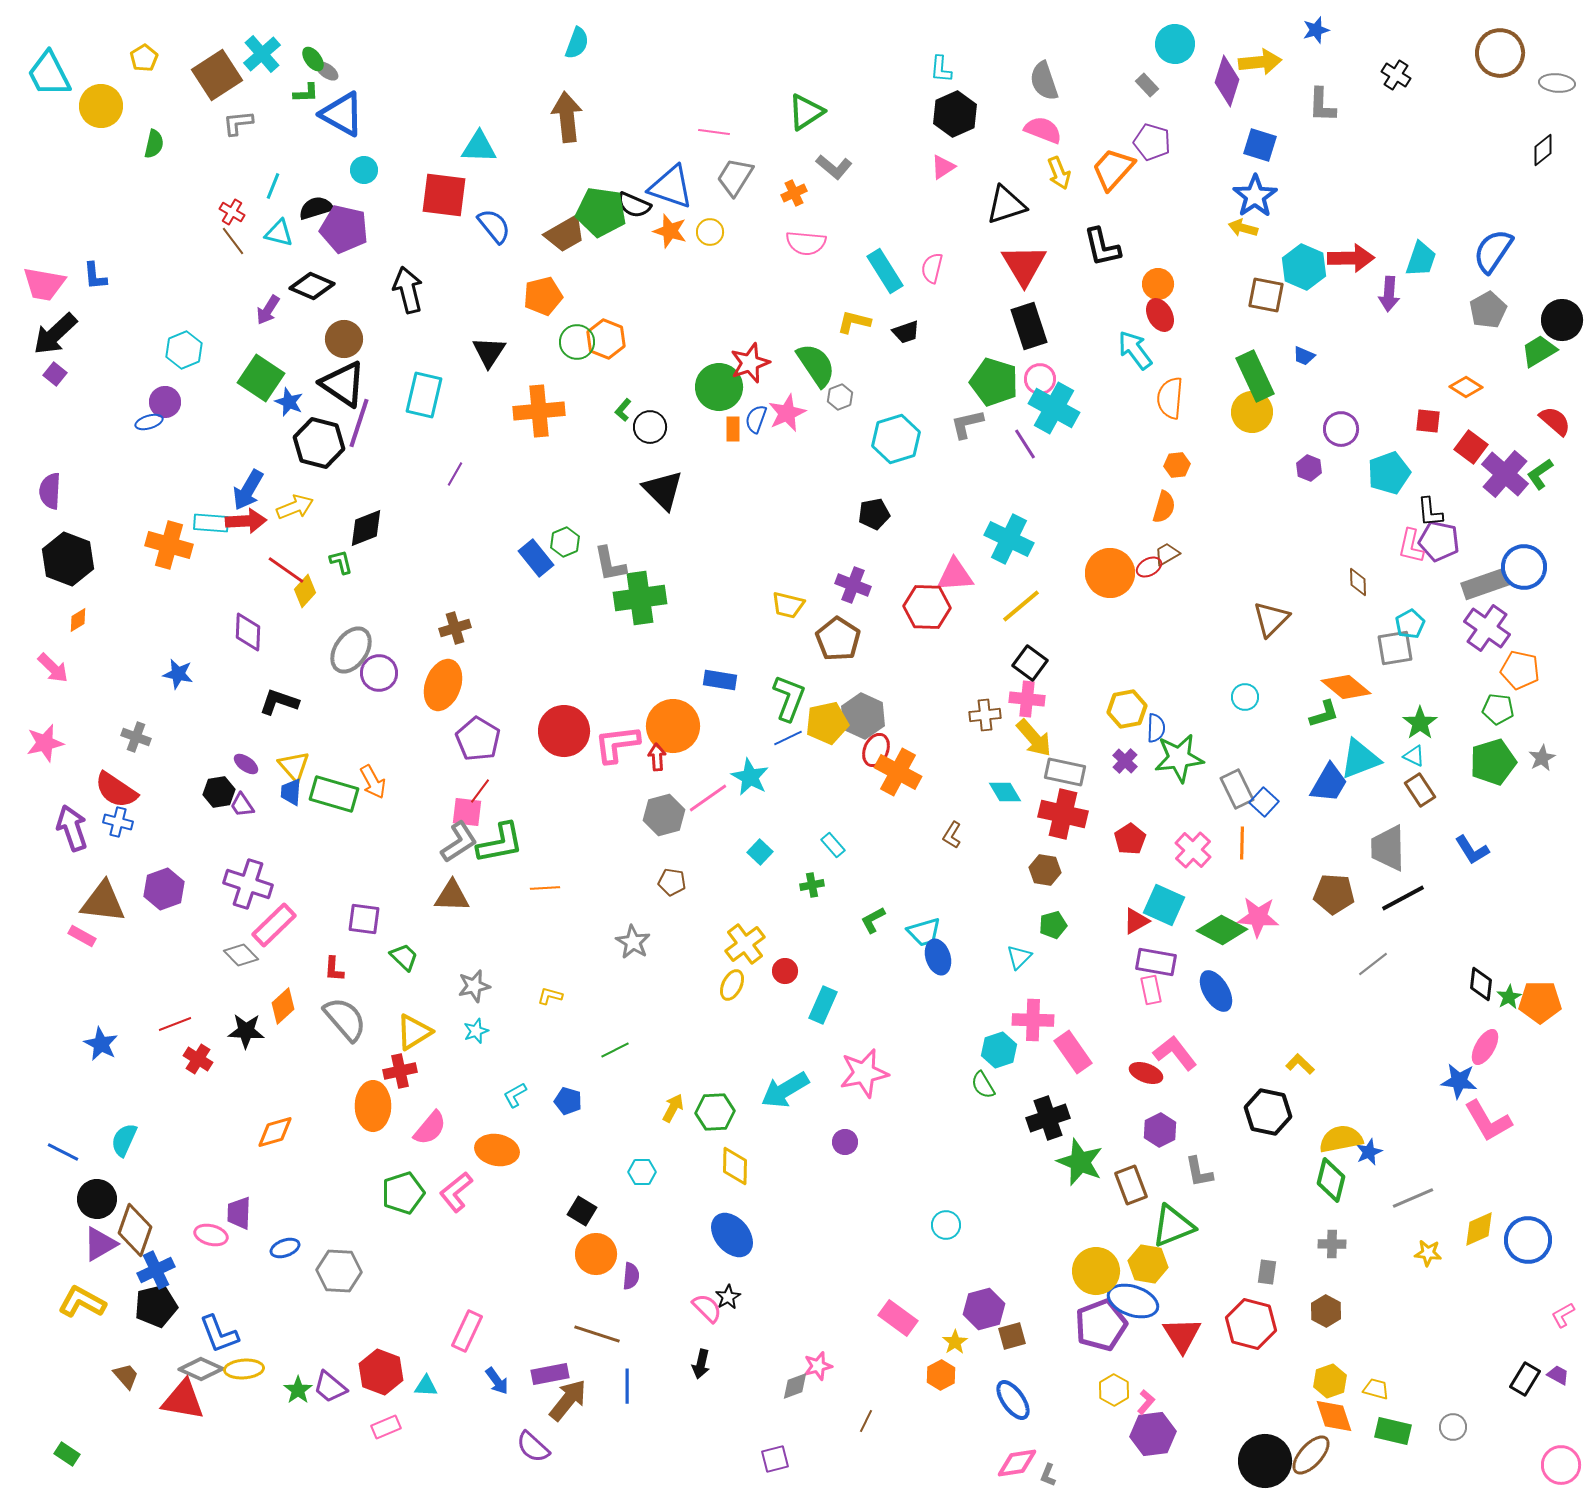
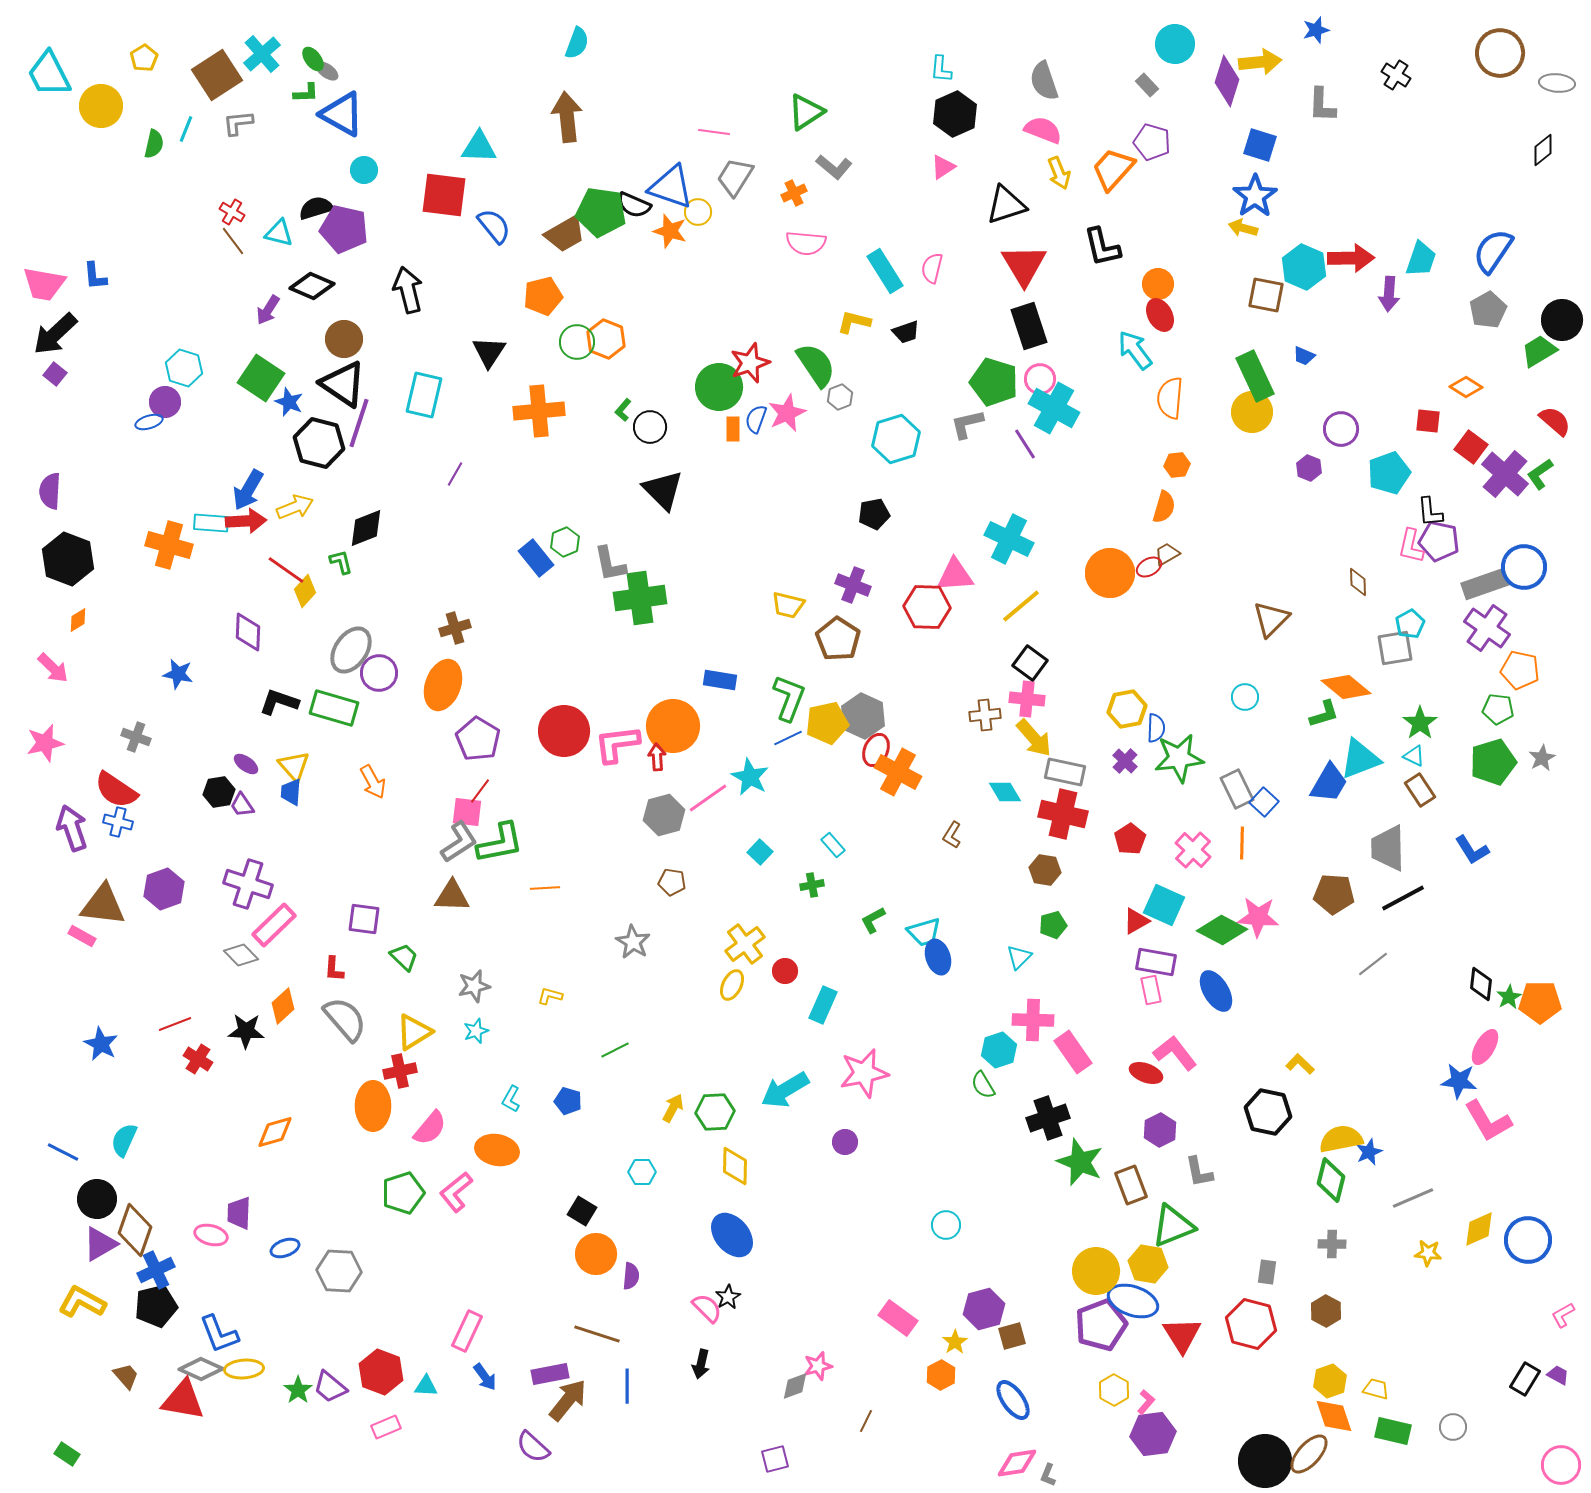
cyan line at (273, 186): moved 87 px left, 57 px up
yellow circle at (710, 232): moved 12 px left, 20 px up
cyan hexagon at (184, 350): moved 18 px down; rotated 21 degrees counterclockwise
green rectangle at (334, 794): moved 86 px up
brown triangle at (103, 902): moved 3 px down
cyan L-shape at (515, 1095): moved 4 px left, 4 px down; rotated 32 degrees counterclockwise
blue arrow at (497, 1381): moved 12 px left, 4 px up
brown ellipse at (1311, 1455): moved 2 px left, 1 px up
